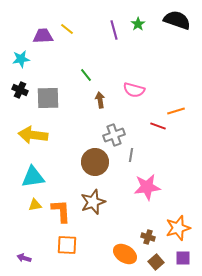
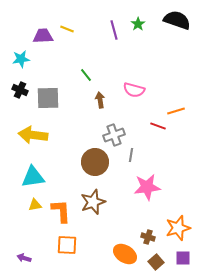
yellow line: rotated 16 degrees counterclockwise
